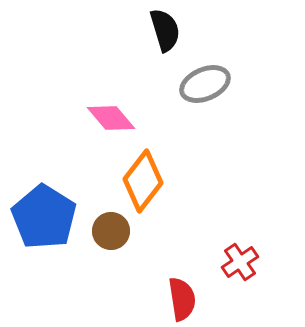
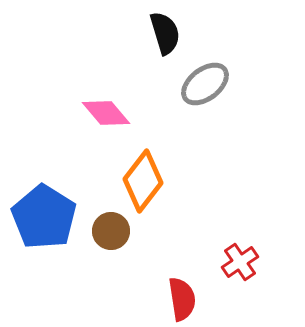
black semicircle: moved 3 px down
gray ellipse: rotated 15 degrees counterclockwise
pink diamond: moved 5 px left, 5 px up
